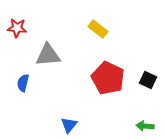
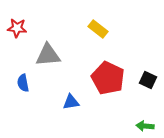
blue semicircle: rotated 24 degrees counterclockwise
blue triangle: moved 2 px right, 23 px up; rotated 42 degrees clockwise
